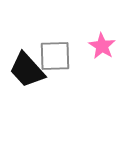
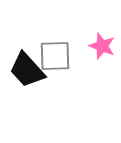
pink star: rotated 12 degrees counterclockwise
